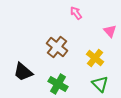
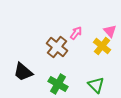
pink arrow: moved 20 px down; rotated 72 degrees clockwise
yellow cross: moved 7 px right, 12 px up
green triangle: moved 4 px left, 1 px down
